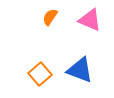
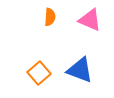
orange semicircle: rotated 150 degrees clockwise
orange square: moved 1 px left, 1 px up
